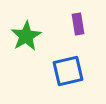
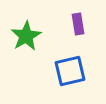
blue square: moved 2 px right
